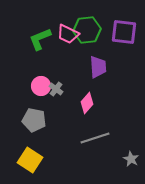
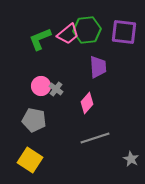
pink trapezoid: rotated 65 degrees counterclockwise
